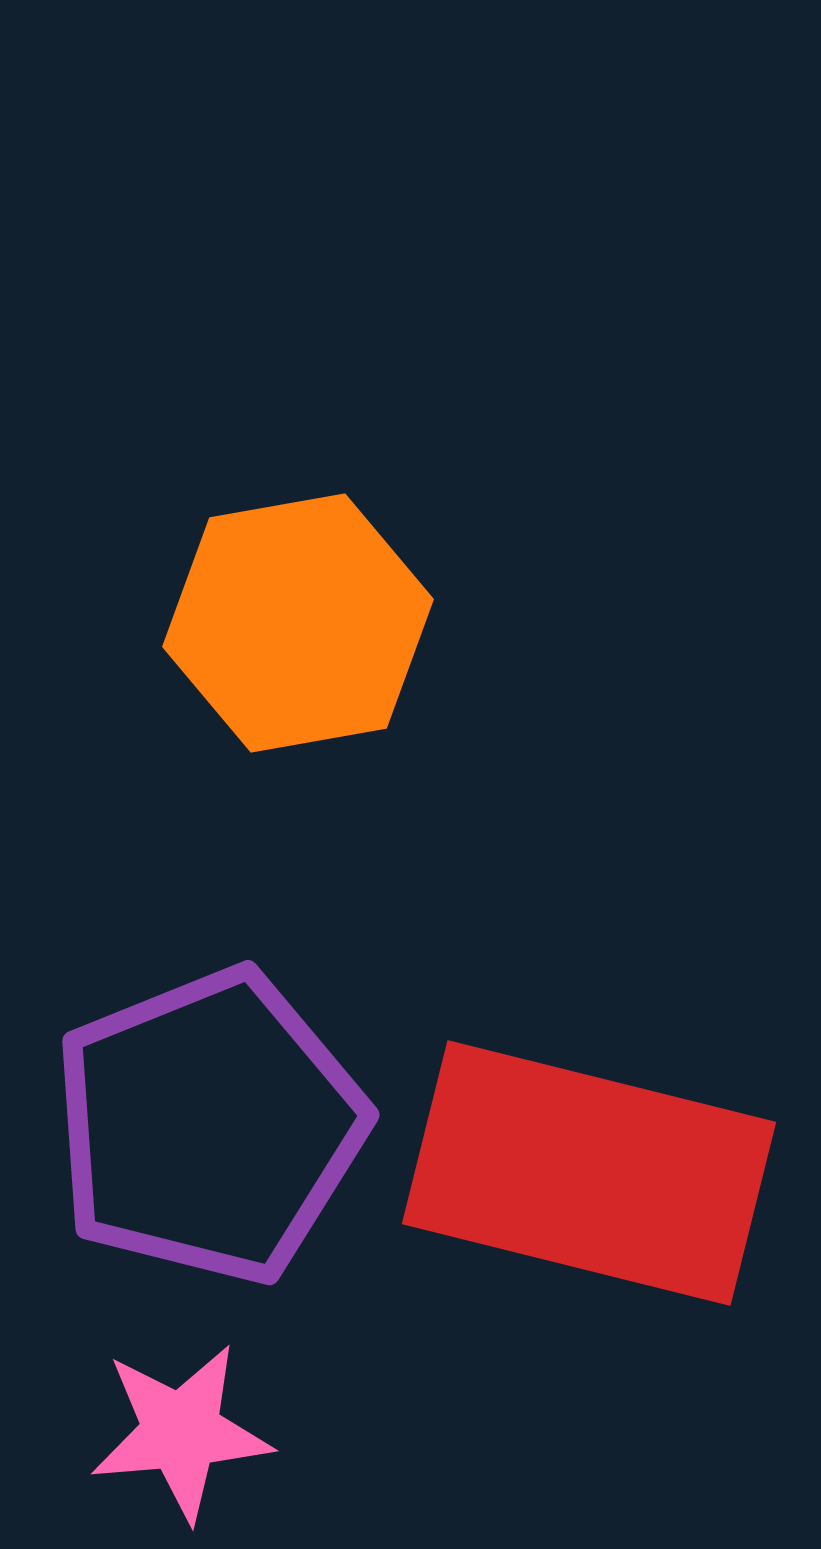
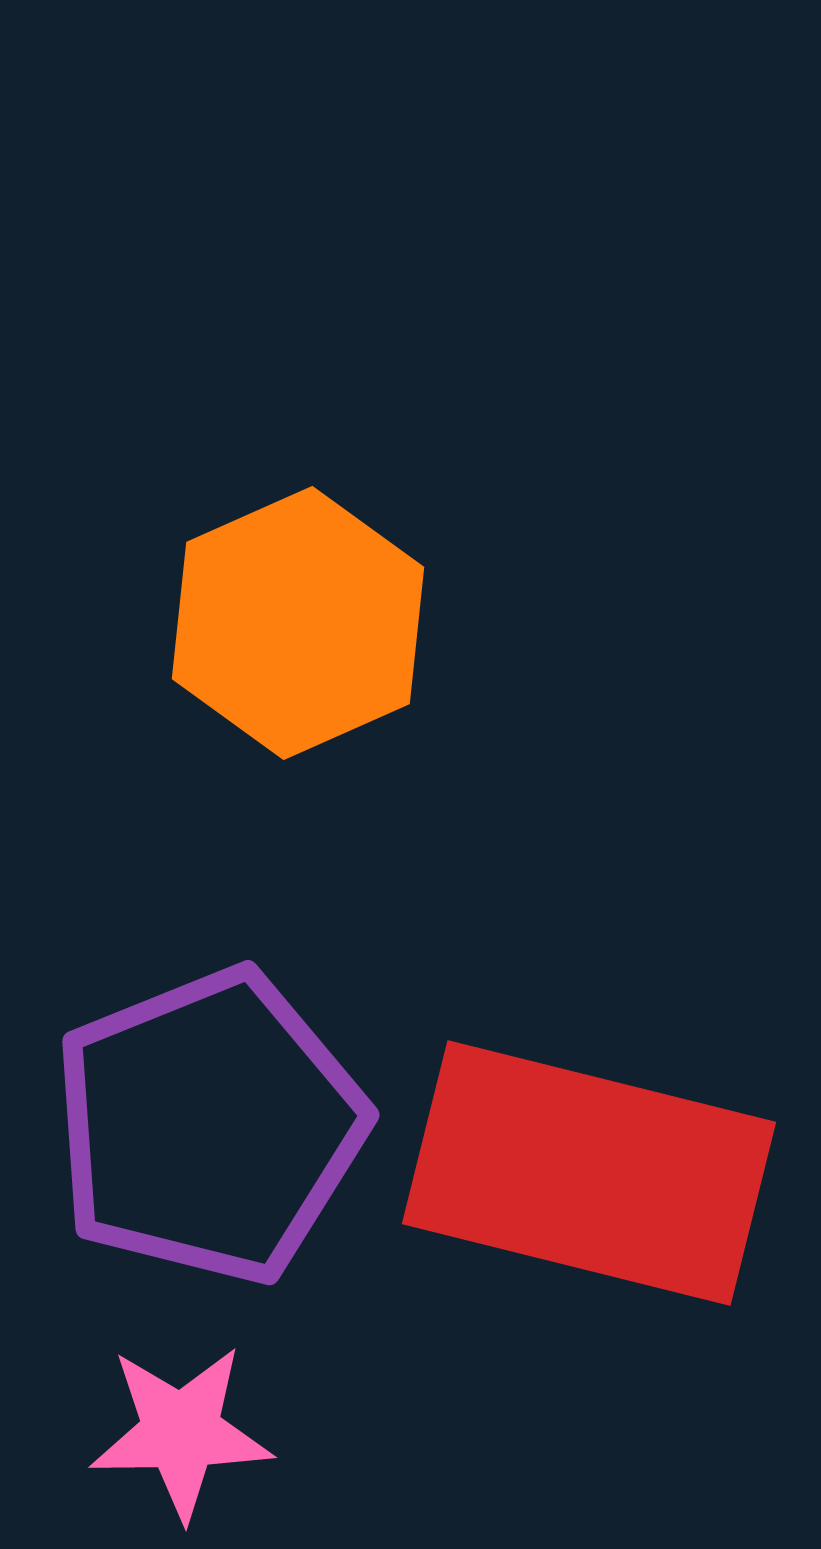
orange hexagon: rotated 14 degrees counterclockwise
pink star: rotated 4 degrees clockwise
